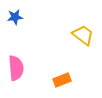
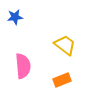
yellow trapezoid: moved 18 px left, 10 px down
pink semicircle: moved 7 px right, 2 px up
